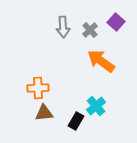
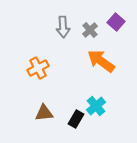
orange cross: moved 20 px up; rotated 25 degrees counterclockwise
black rectangle: moved 2 px up
